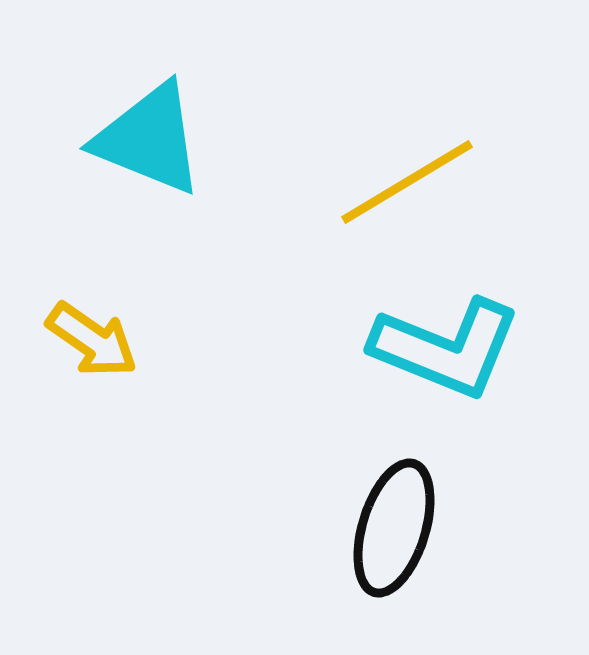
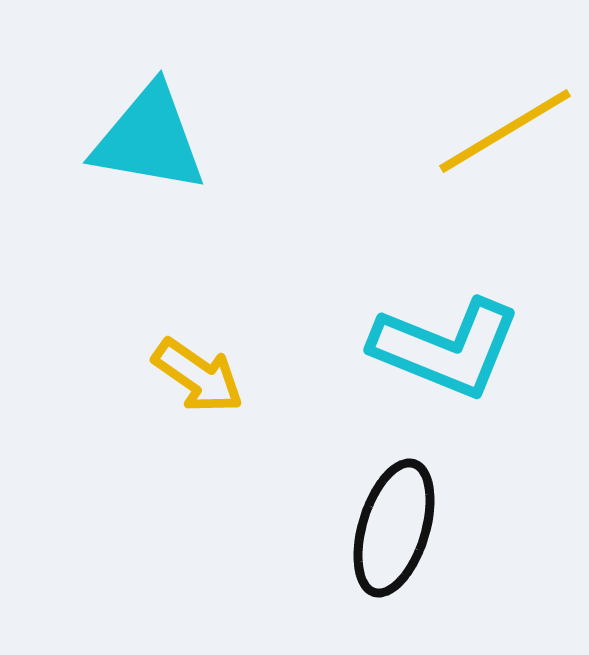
cyan triangle: rotated 12 degrees counterclockwise
yellow line: moved 98 px right, 51 px up
yellow arrow: moved 106 px right, 36 px down
